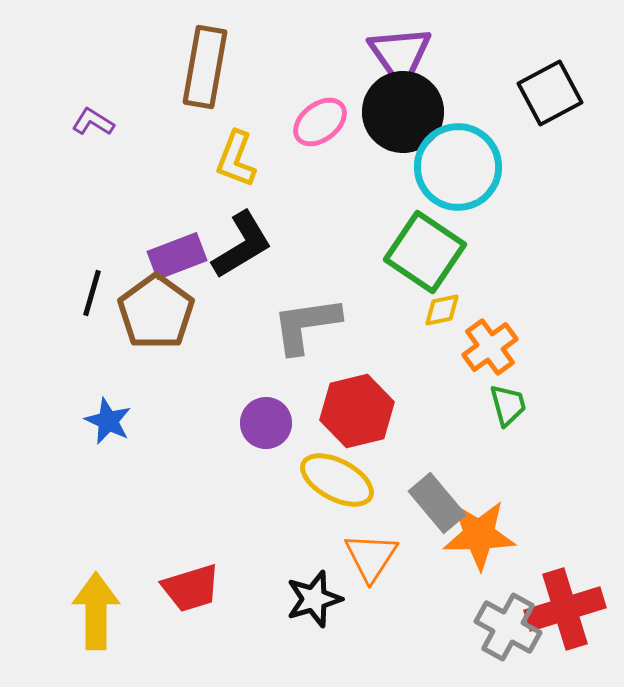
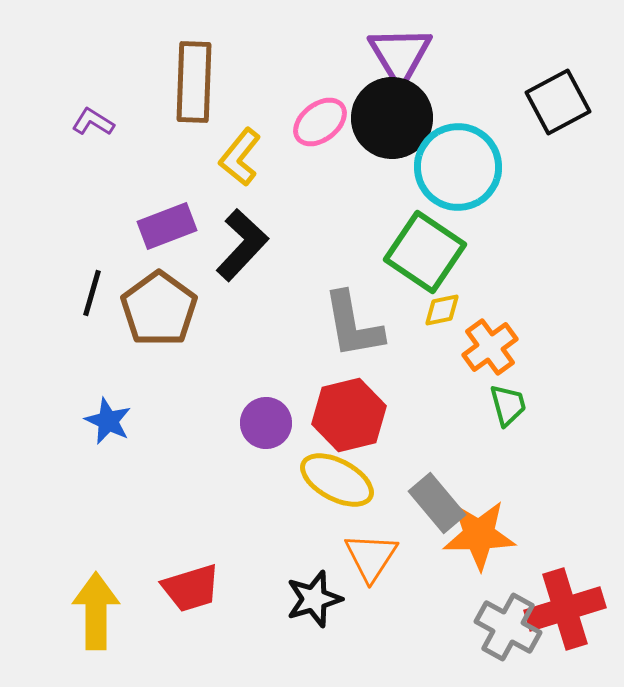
purple triangle: rotated 4 degrees clockwise
brown rectangle: moved 11 px left, 15 px down; rotated 8 degrees counterclockwise
black square: moved 8 px right, 9 px down
black circle: moved 11 px left, 6 px down
yellow L-shape: moved 4 px right, 2 px up; rotated 18 degrees clockwise
black L-shape: rotated 16 degrees counterclockwise
purple rectangle: moved 10 px left, 30 px up
brown pentagon: moved 3 px right, 3 px up
gray L-shape: moved 47 px right; rotated 92 degrees counterclockwise
red hexagon: moved 8 px left, 4 px down
